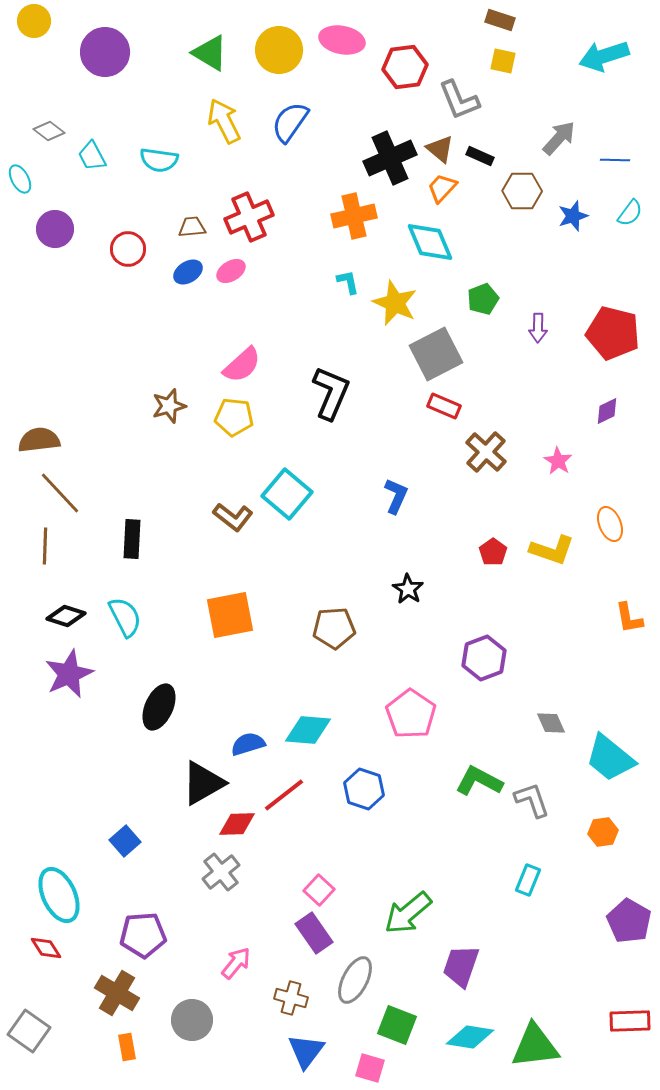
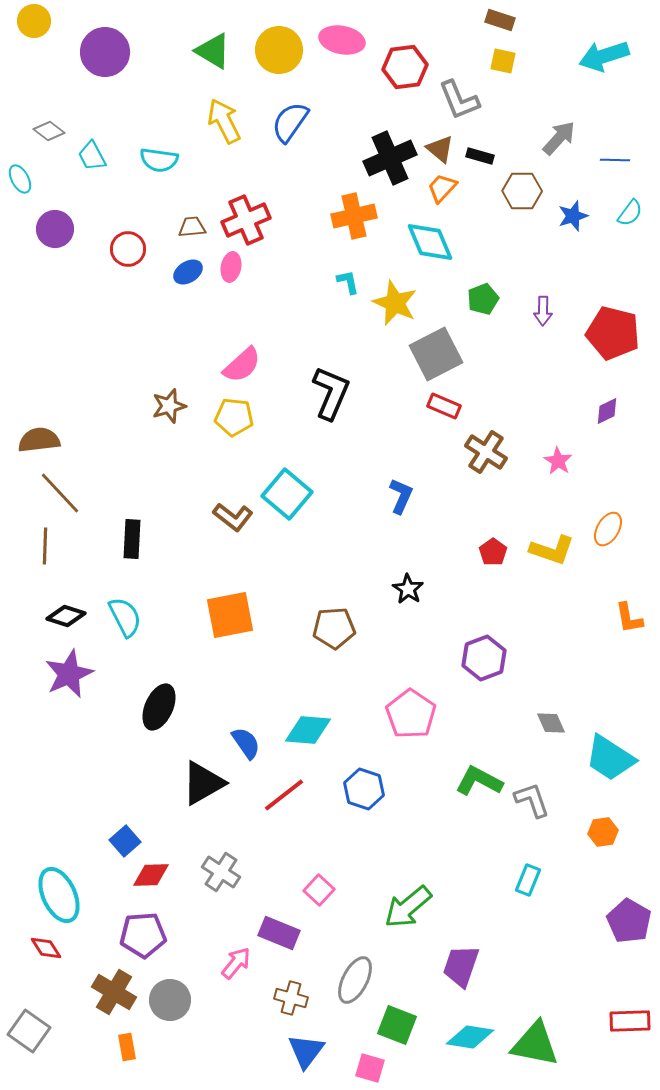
green triangle at (210, 53): moved 3 px right, 2 px up
black rectangle at (480, 156): rotated 8 degrees counterclockwise
red cross at (249, 217): moved 3 px left, 3 px down
pink ellipse at (231, 271): moved 4 px up; rotated 48 degrees counterclockwise
purple arrow at (538, 328): moved 5 px right, 17 px up
brown cross at (486, 452): rotated 9 degrees counterclockwise
blue L-shape at (396, 496): moved 5 px right
orange ellipse at (610, 524): moved 2 px left, 5 px down; rotated 52 degrees clockwise
blue semicircle at (248, 744): moved 2 px left, 1 px up; rotated 72 degrees clockwise
cyan trapezoid at (610, 758): rotated 6 degrees counterclockwise
red diamond at (237, 824): moved 86 px left, 51 px down
gray cross at (221, 872): rotated 18 degrees counterclockwise
green arrow at (408, 913): moved 6 px up
purple rectangle at (314, 933): moved 35 px left; rotated 33 degrees counterclockwise
brown cross at (117, 993): moved 3 px left, 1 px up
gray circle at (192, 1020): moved 22 px left, 20 px up
green triangle at (535, 1046): moved 2 px up; rotated 18 degrees clockwise
